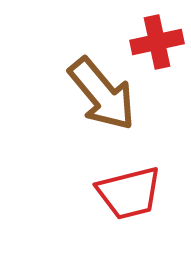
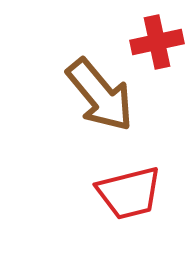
brown arrow: moved 2 px left, 1 px down
